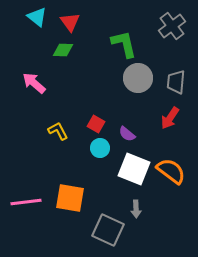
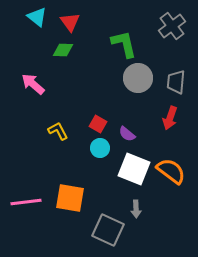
pink arrow: moved 1 px left, 1 px down
red arrow: rotated 15 degrees counterclockwise
red square: moved 2 px right
